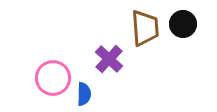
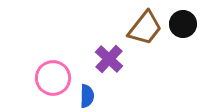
brown trapezoid: rotated 42 degrees clockwise
blue semicircle: moved 3 px right, 2 px down
